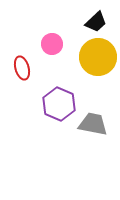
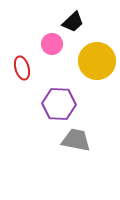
black trapezoid: moved 23 px left
yellow circle: moved 1 px left, 4 px down
purple hexagon: rotated 20 degrees counterclockwise
gray trapezoid: moved 17 px left, 16 px down
